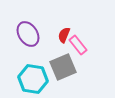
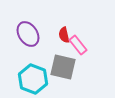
red semicircle: rotated 35 degrees counterclockwise
gray square: rotated 36 degrees clockwise
cyan hexagon: rotated 12 degrees clockwise
